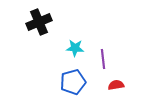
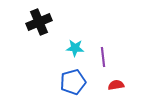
purple line: moved 2 px up
